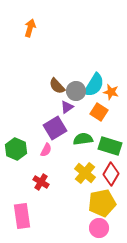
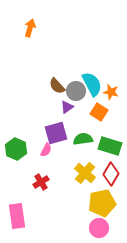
cyan semicircle: moved 2 px left, 1 px up; rotated 60 degrees counterclockwise
purple square: moved 1 px right, 5 px down; rotated 15 degrees clockwise
red cross: rotated 28 degrees clockwise
pink rectangle: moved 5 px left
